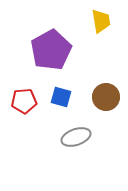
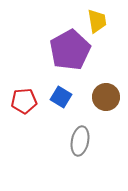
yellow trapezoid: moved 4 px left
purple pentagon: moved 19 px right
blue square: rotated 15 degrees clockwise
gray ellipse: moved 4 px right, 4 px down; rotated 60 degrees counterclockwise
